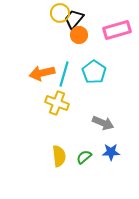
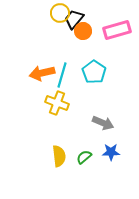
orange circle: moved 4 px right, 4 px up
cyan line: moved 2 px left, 1 px down
